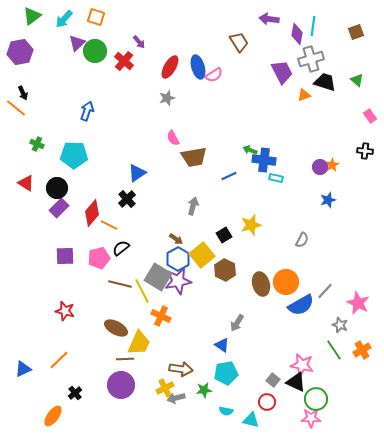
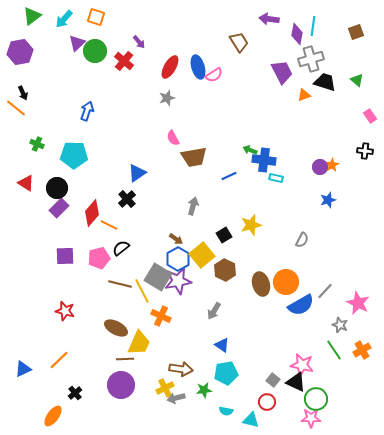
gray arrow at (237, 323): moved 23 px left, 12 px up
